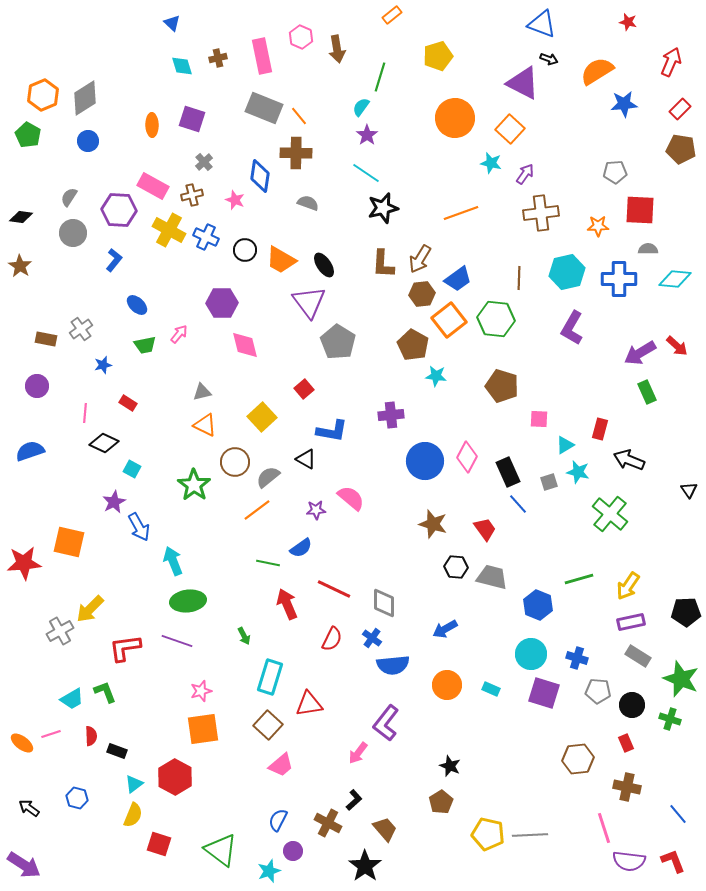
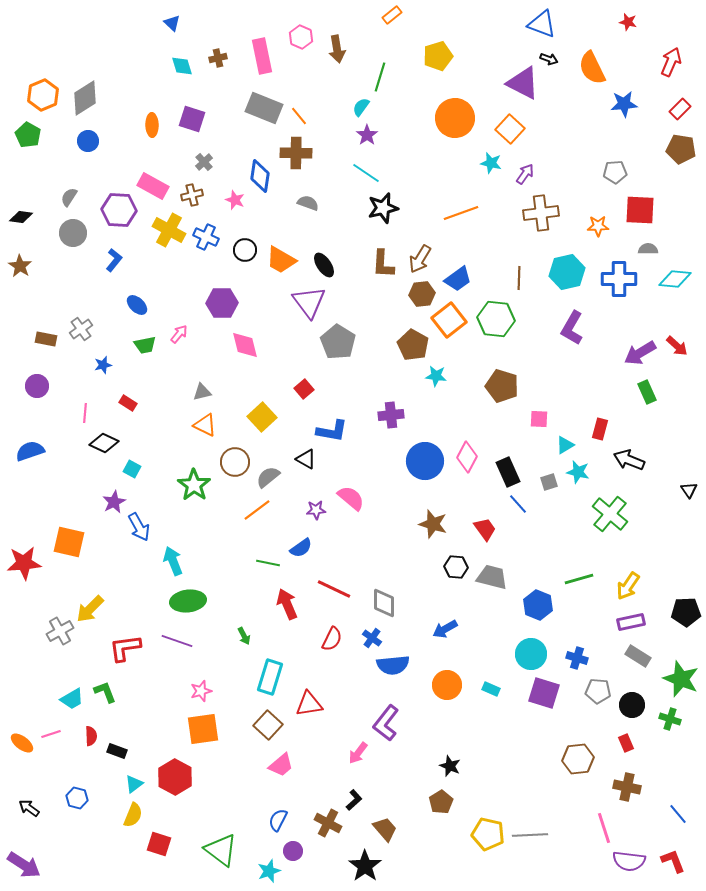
orange semicircle at (597, 71): moved 5 px left, 3 px up; rotated 84 degrees counterclockwise
